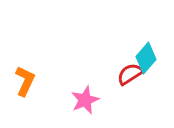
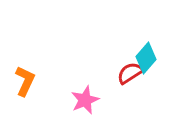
red semicircle: moved 1 px up
